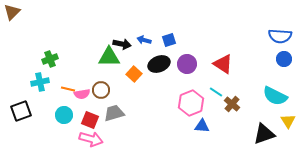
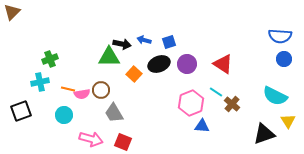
blue square: moved 2 px down
gray trapezoid: rotated 105 degrees counterclockwise
red square: moved 33 px right, 22 px down
